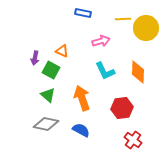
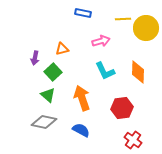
orange triangle: moved 2 px up; rotated 40 degrees counterclockwise
green square: moved 2 px right, 2 px down; rotated 18 degrees clockwise
gray diamond: moved 2 px left, 2 px up
